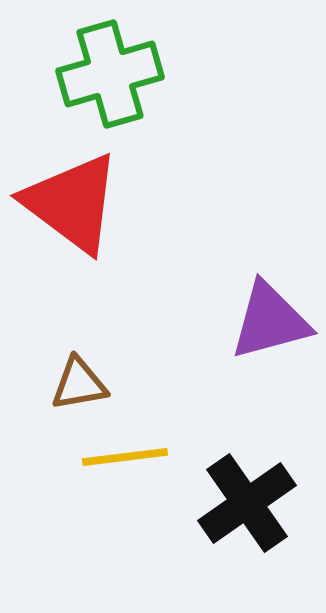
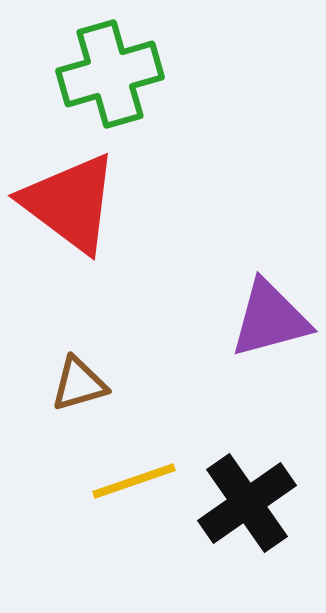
red triangle: moved 2 px left
purple triangle: moved 2 px up
brown triangle: rotated 6 degrees counterclockwise
yellow line: moved 9 px right, 24 px down; rotated 12 degrees counterclockwise
